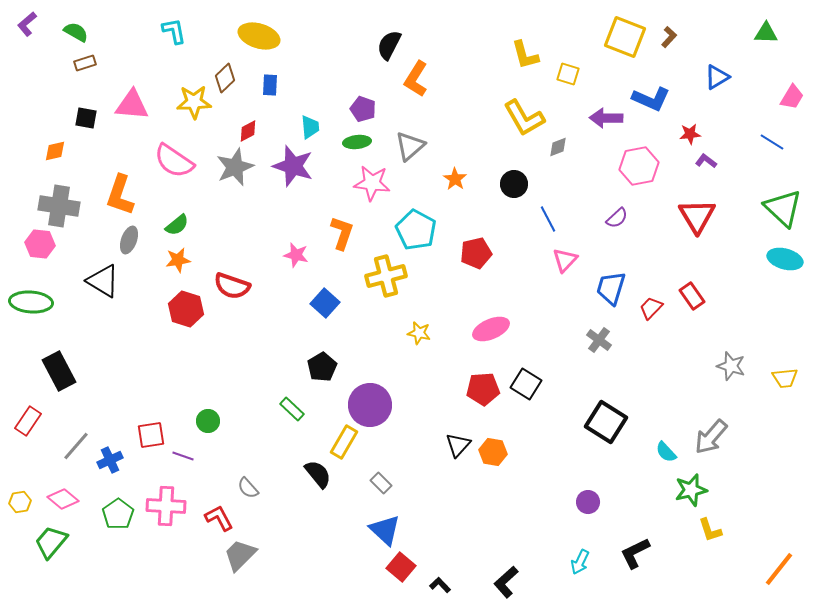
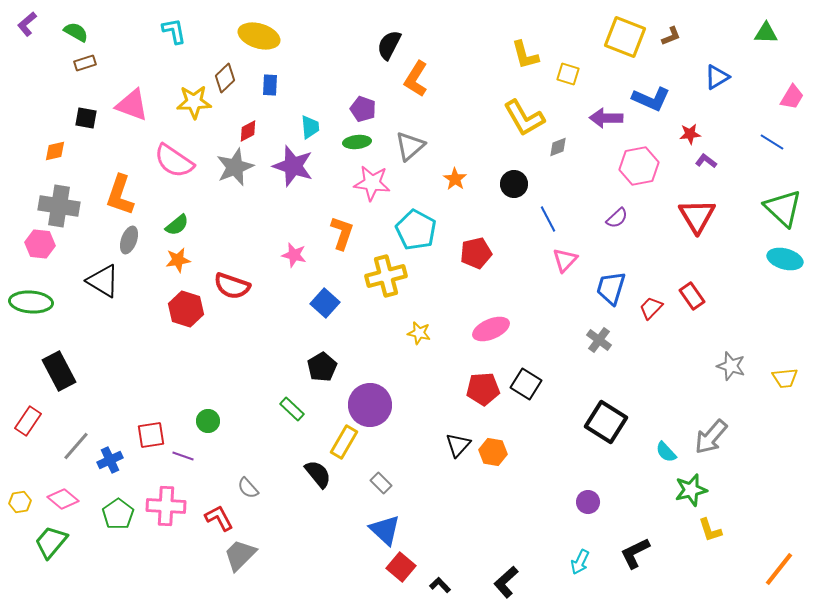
brown L-shape at (669, 37): moved 2 px right, 1 px up; rotated 25 degrees clockwise
pink triangle at (132, 105): rotated 15 degrees clockwise
pink star at (296, 255): moved 2 px left
